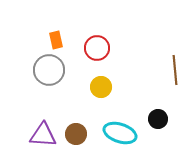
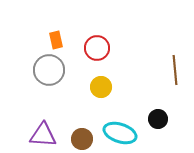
brown circle: moved 6 px right, 5 px down
